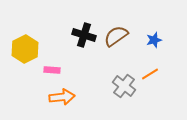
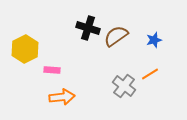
black cross: moved 4 px right, 7 px up
